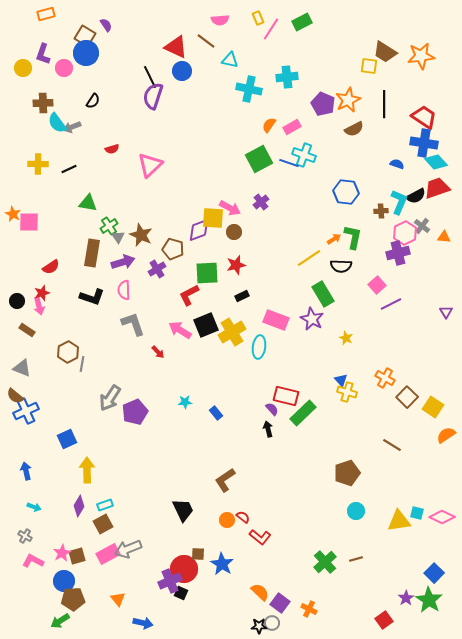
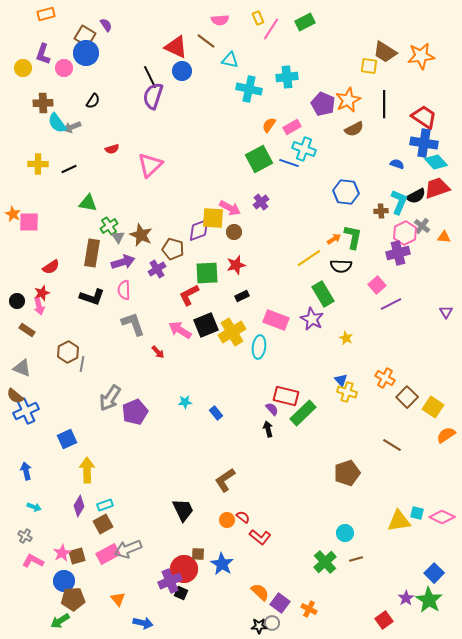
green rectangle at (302, 22): moved 3 px right
cyan cross at (304, 155): moved 6 px up
cyan circle at (356, 511): moved 11 px left, 22 px down
